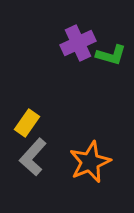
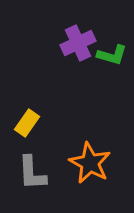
green L-shape: moved 1 px right
gray L-shape: moved 1 px left, 16 px down; rotated 45 degrees counterclockwise
orange star: moved 1 px down; rotated 21 degrees counterclockwise
